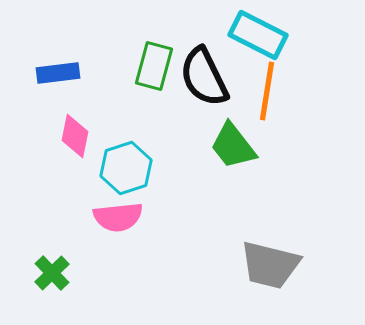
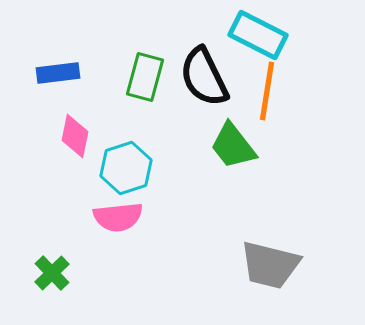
green rectangle: moved 9 px left, 11 px down
